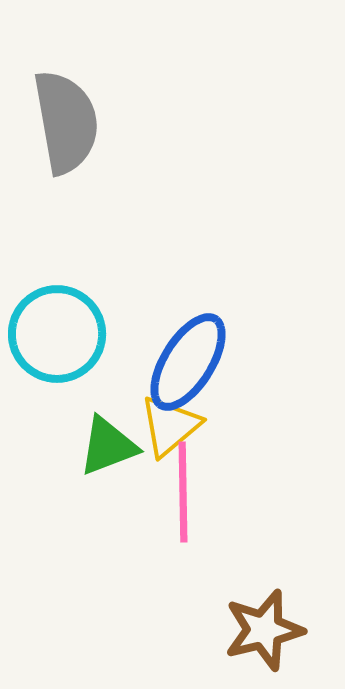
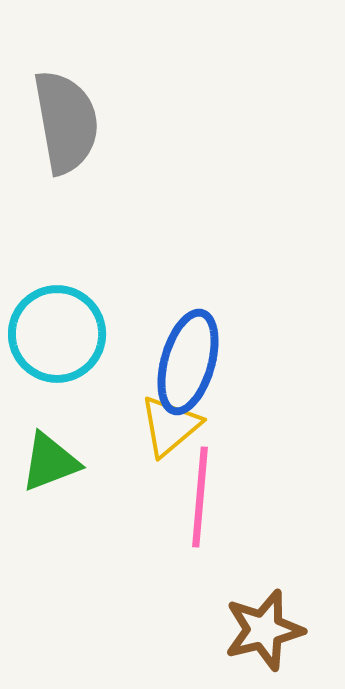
blue ellipse: rotated 16 degrees counterclockwise
green triangle: moved 58 px left, 16 px down
pink line: moved 17 px right, 5 px down; rotated 6 degrees clockwise
